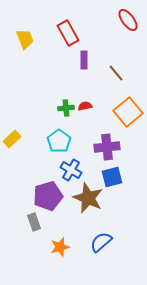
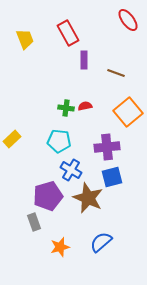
brown line: rotated 30 degrees counterclockwise
green cross: rotated 14 degrees clockwise
cyan pentagon: rotated 30 degrees counterclockwise
